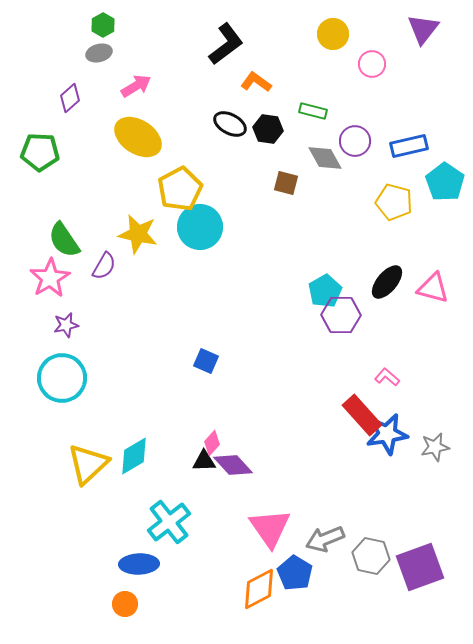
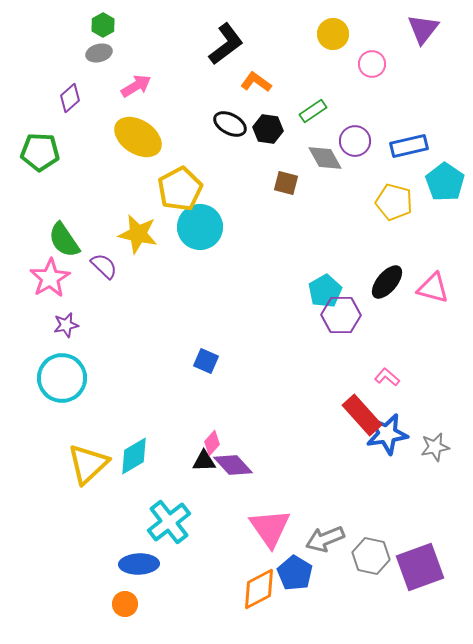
green rectangle at (313, 111): rotated 48 degrees counterclockwise
purple semicircle at (104, 266): rotated 76 degrees counterclockwise
